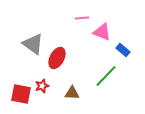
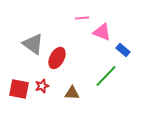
red square: moved 2 px left, 5 px up
